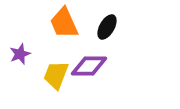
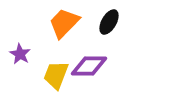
orange trapezoid: rotated 68 degrees clockwise
black ellipse: moved 2 px right, 5 px up
purple star: rotated 20 degrees counterclockwise
